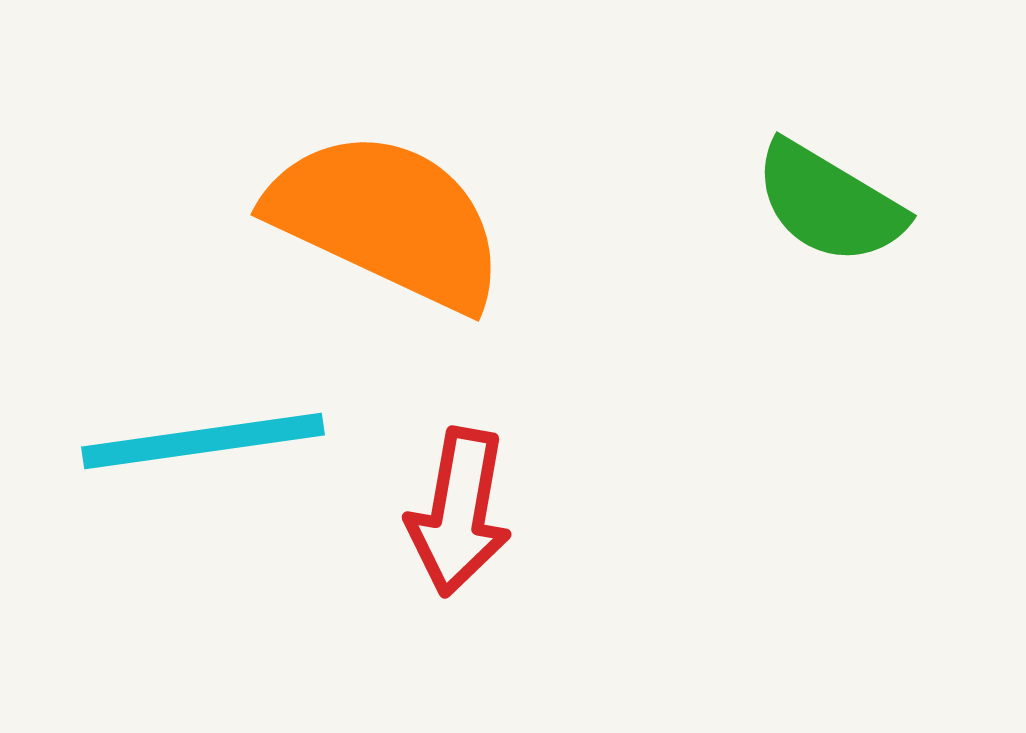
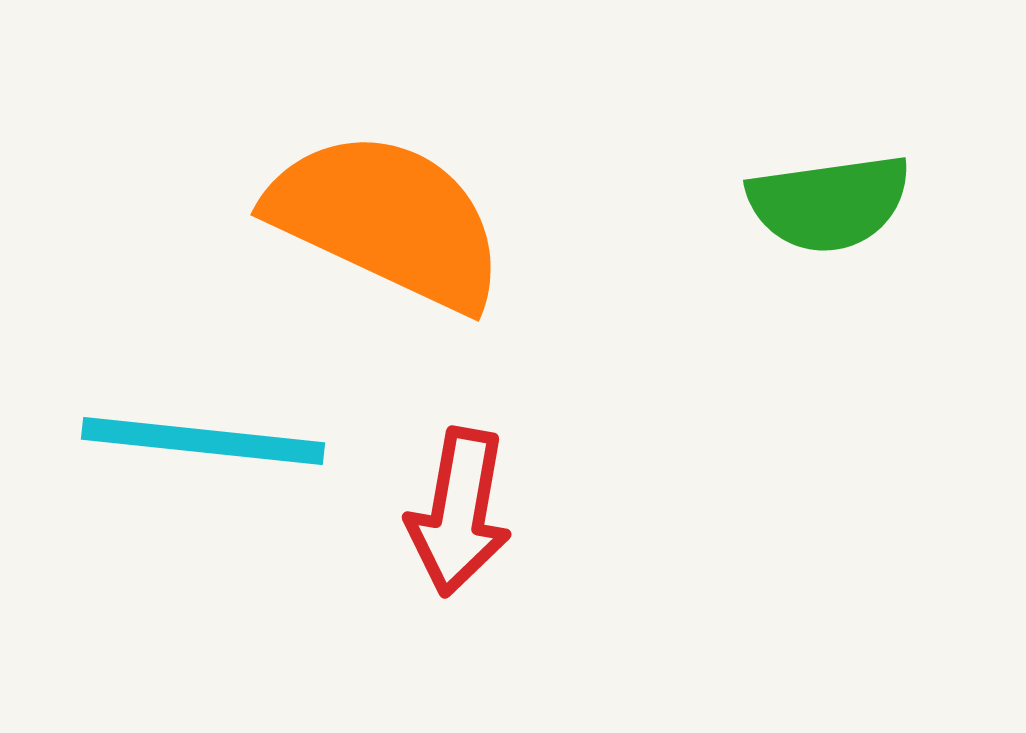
green semicircle: rotated 39 degrees counterclockwise
cyan line: rotated 14 degrees clockwise
